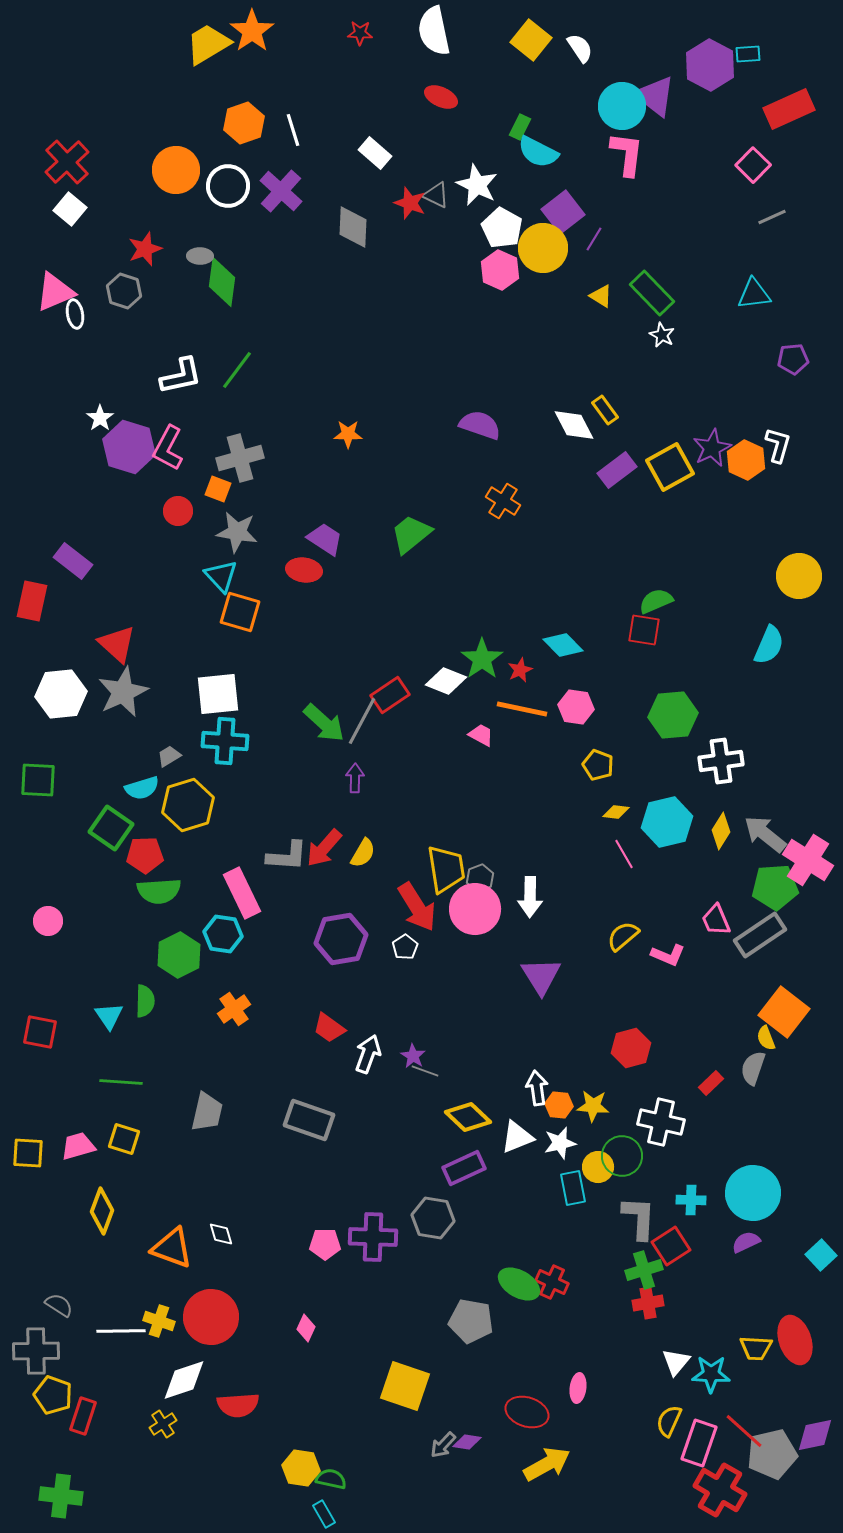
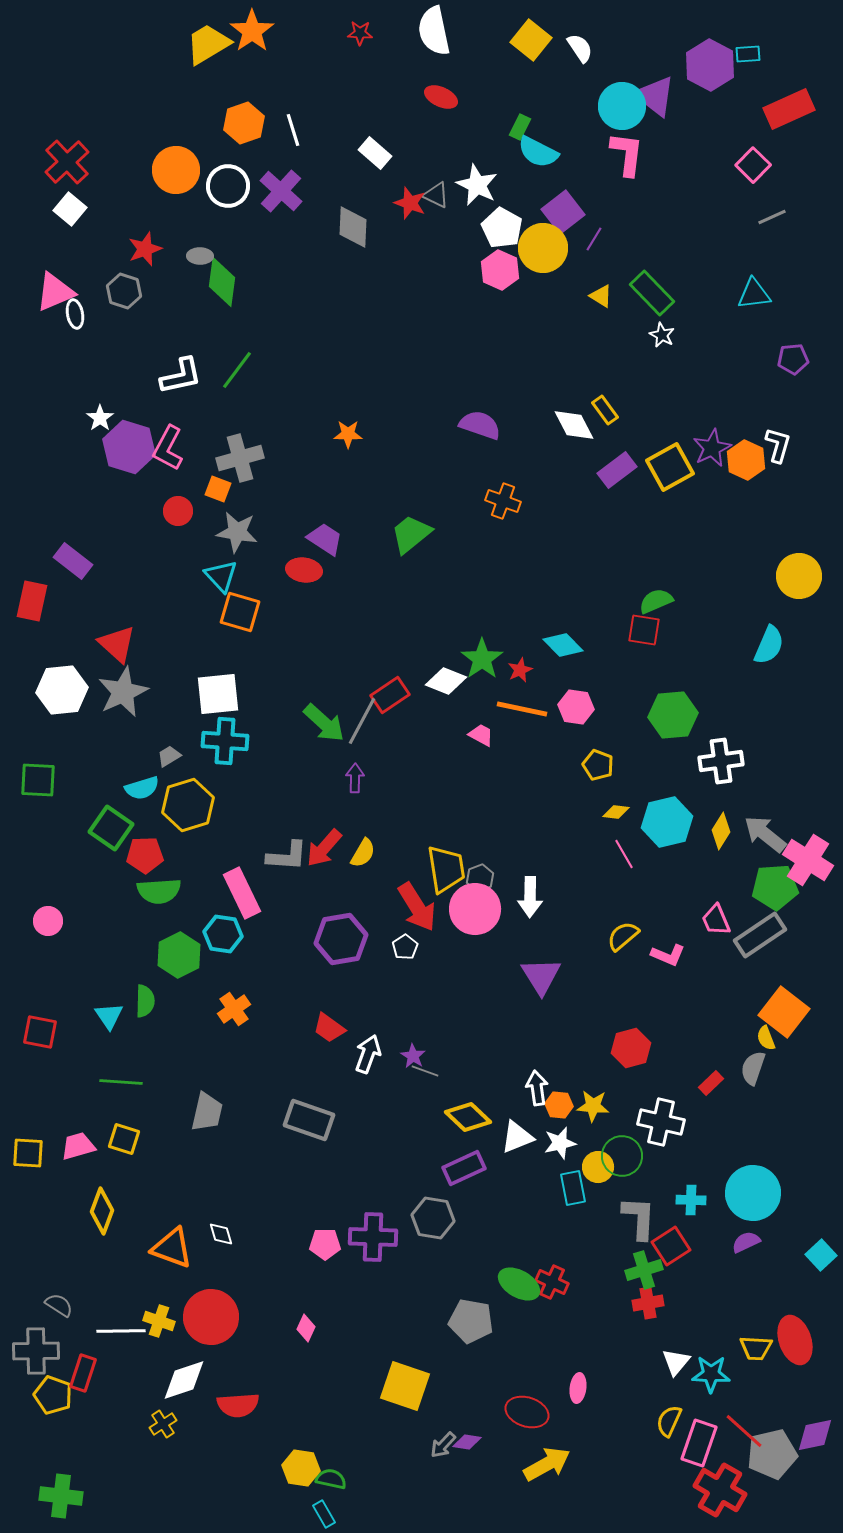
orange cross at (503, 501): rotated 12 degrees counterclockwise
white hexagon at (61, 694): moved 1 px right, 4 px up
red rectangle at (83, 1416): moved 43 px up
